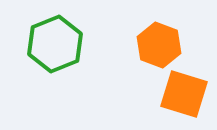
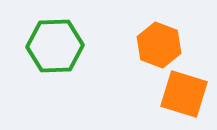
green hexagon: moved 2 px down; rotated 20 degrees clockwise
